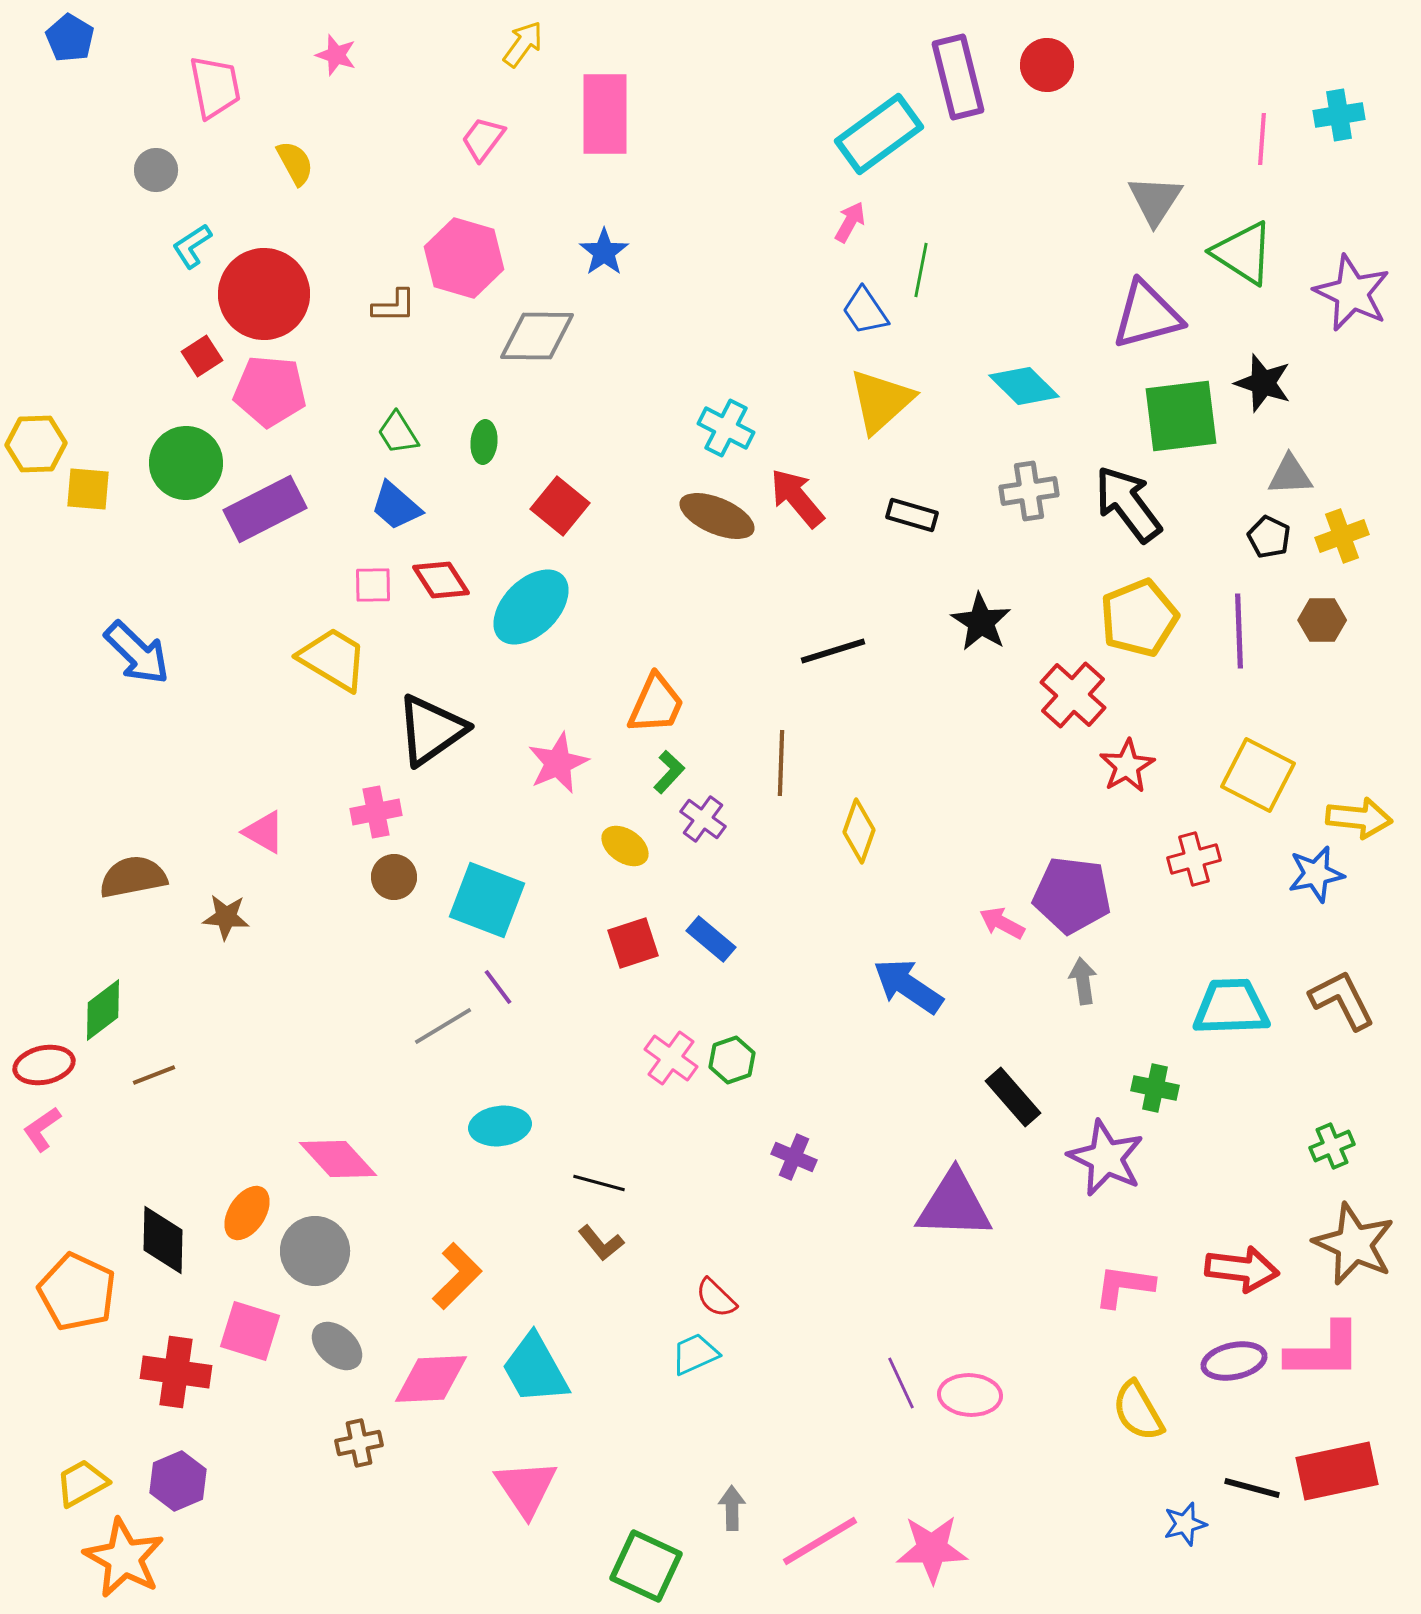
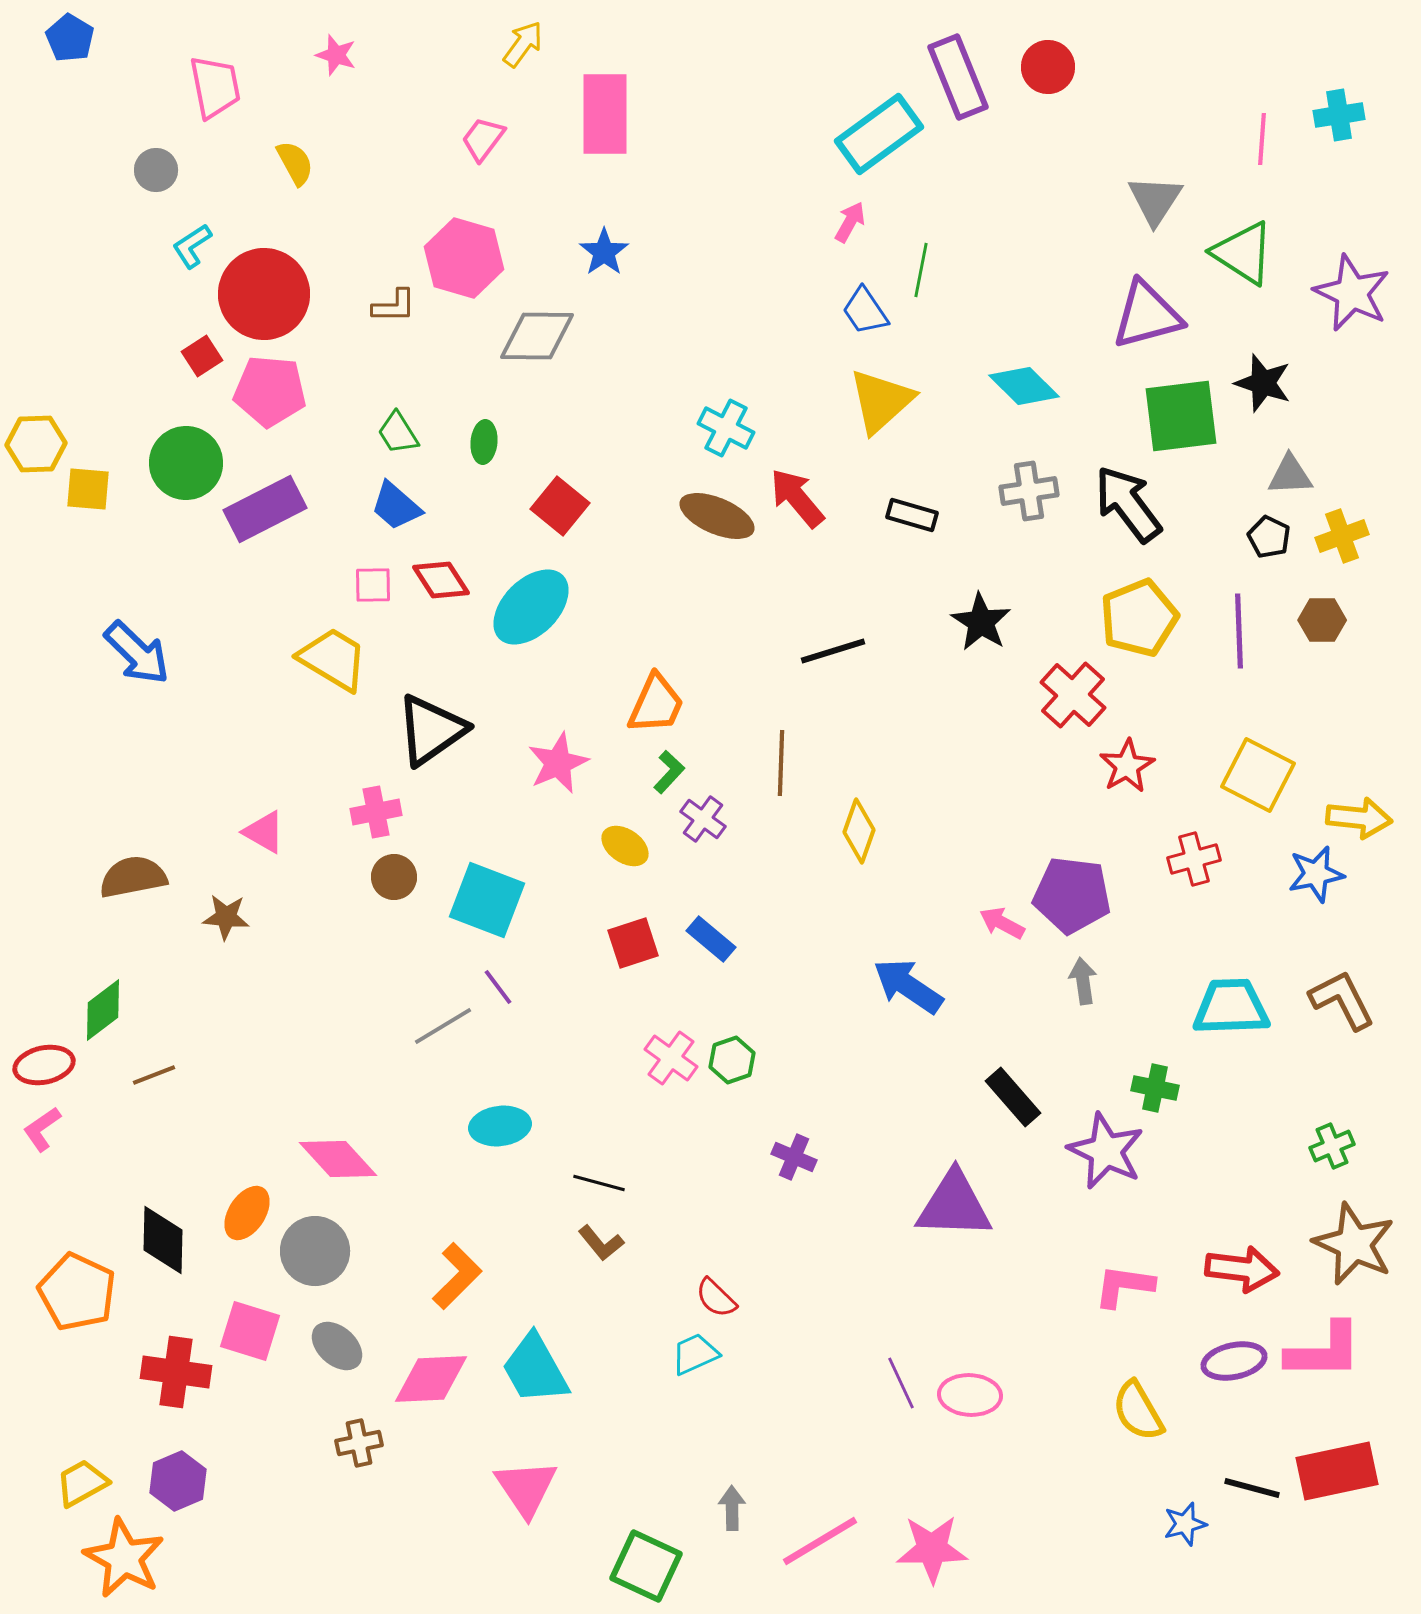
red circle at (1047, 65): moved 1 px right, 2 px down
purple rectangle at (958, 77): rotated 8 degrees counterclockwise
purple star at (1106, 1158): moved 7 px up
